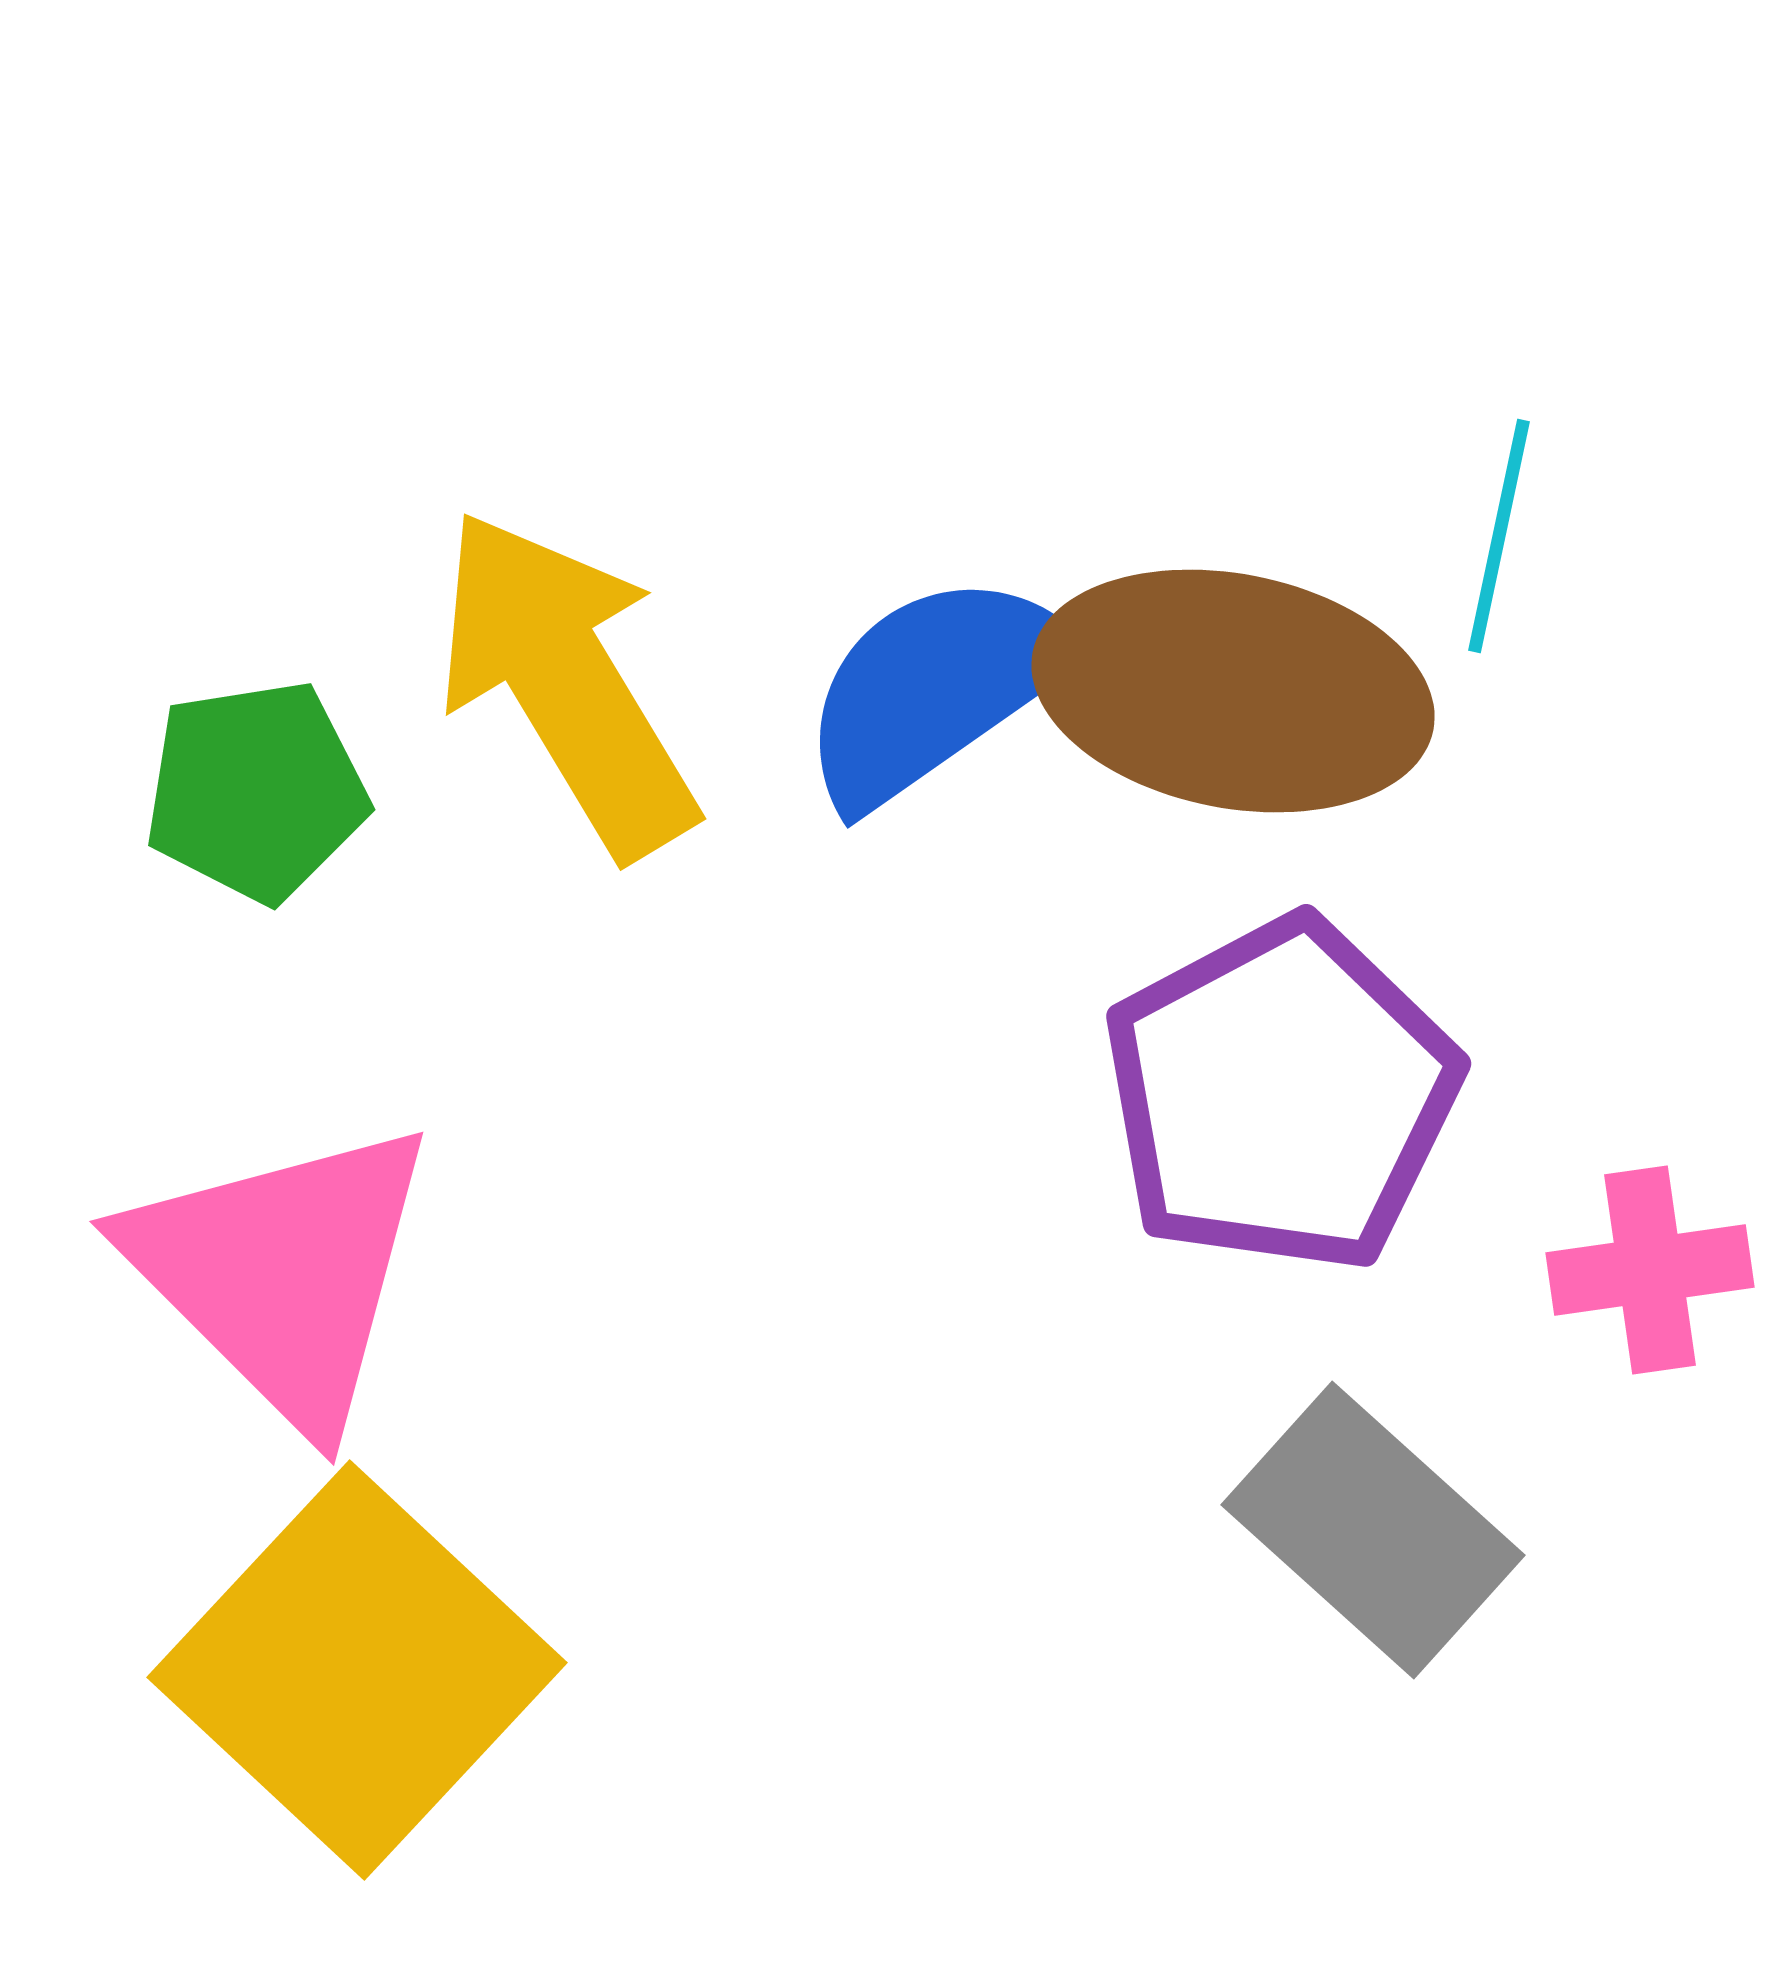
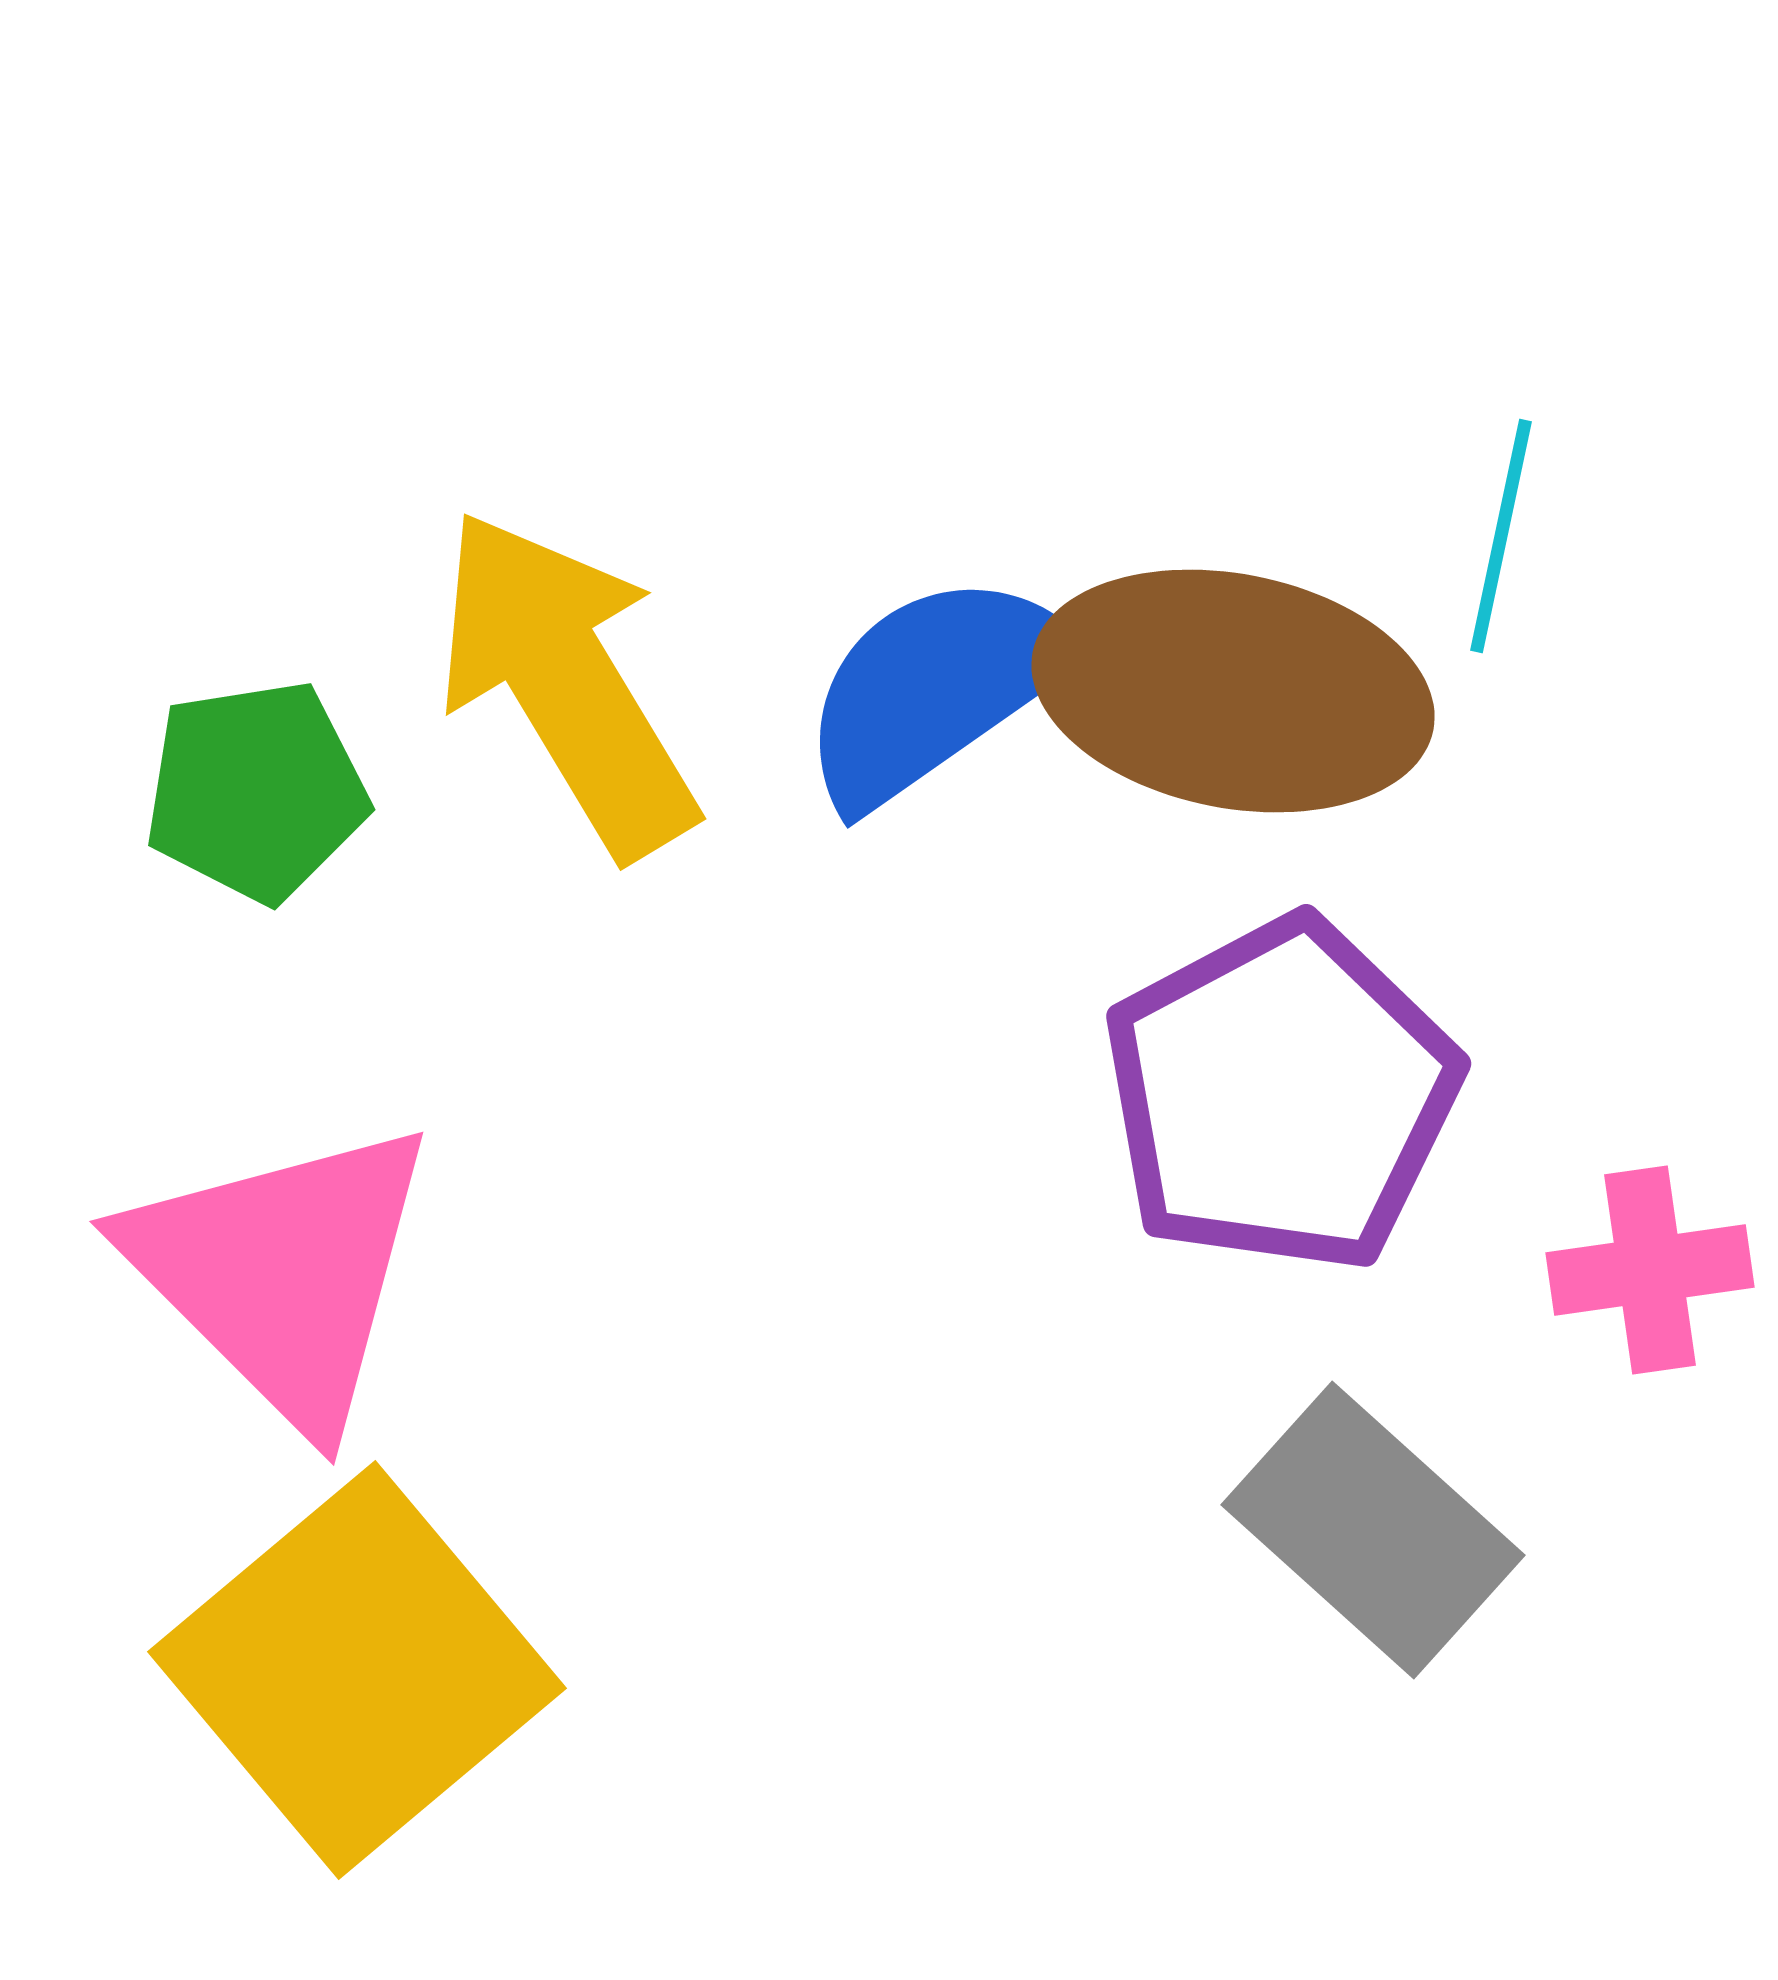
cyan line: moved 2 px right
yellow square: rotated 7 degrees clockwise
